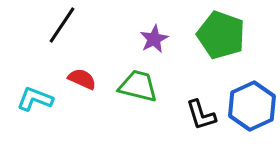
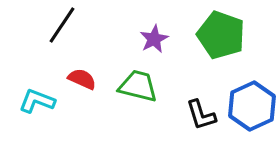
cyan L-shape: moved 2 px right, 2 px down
